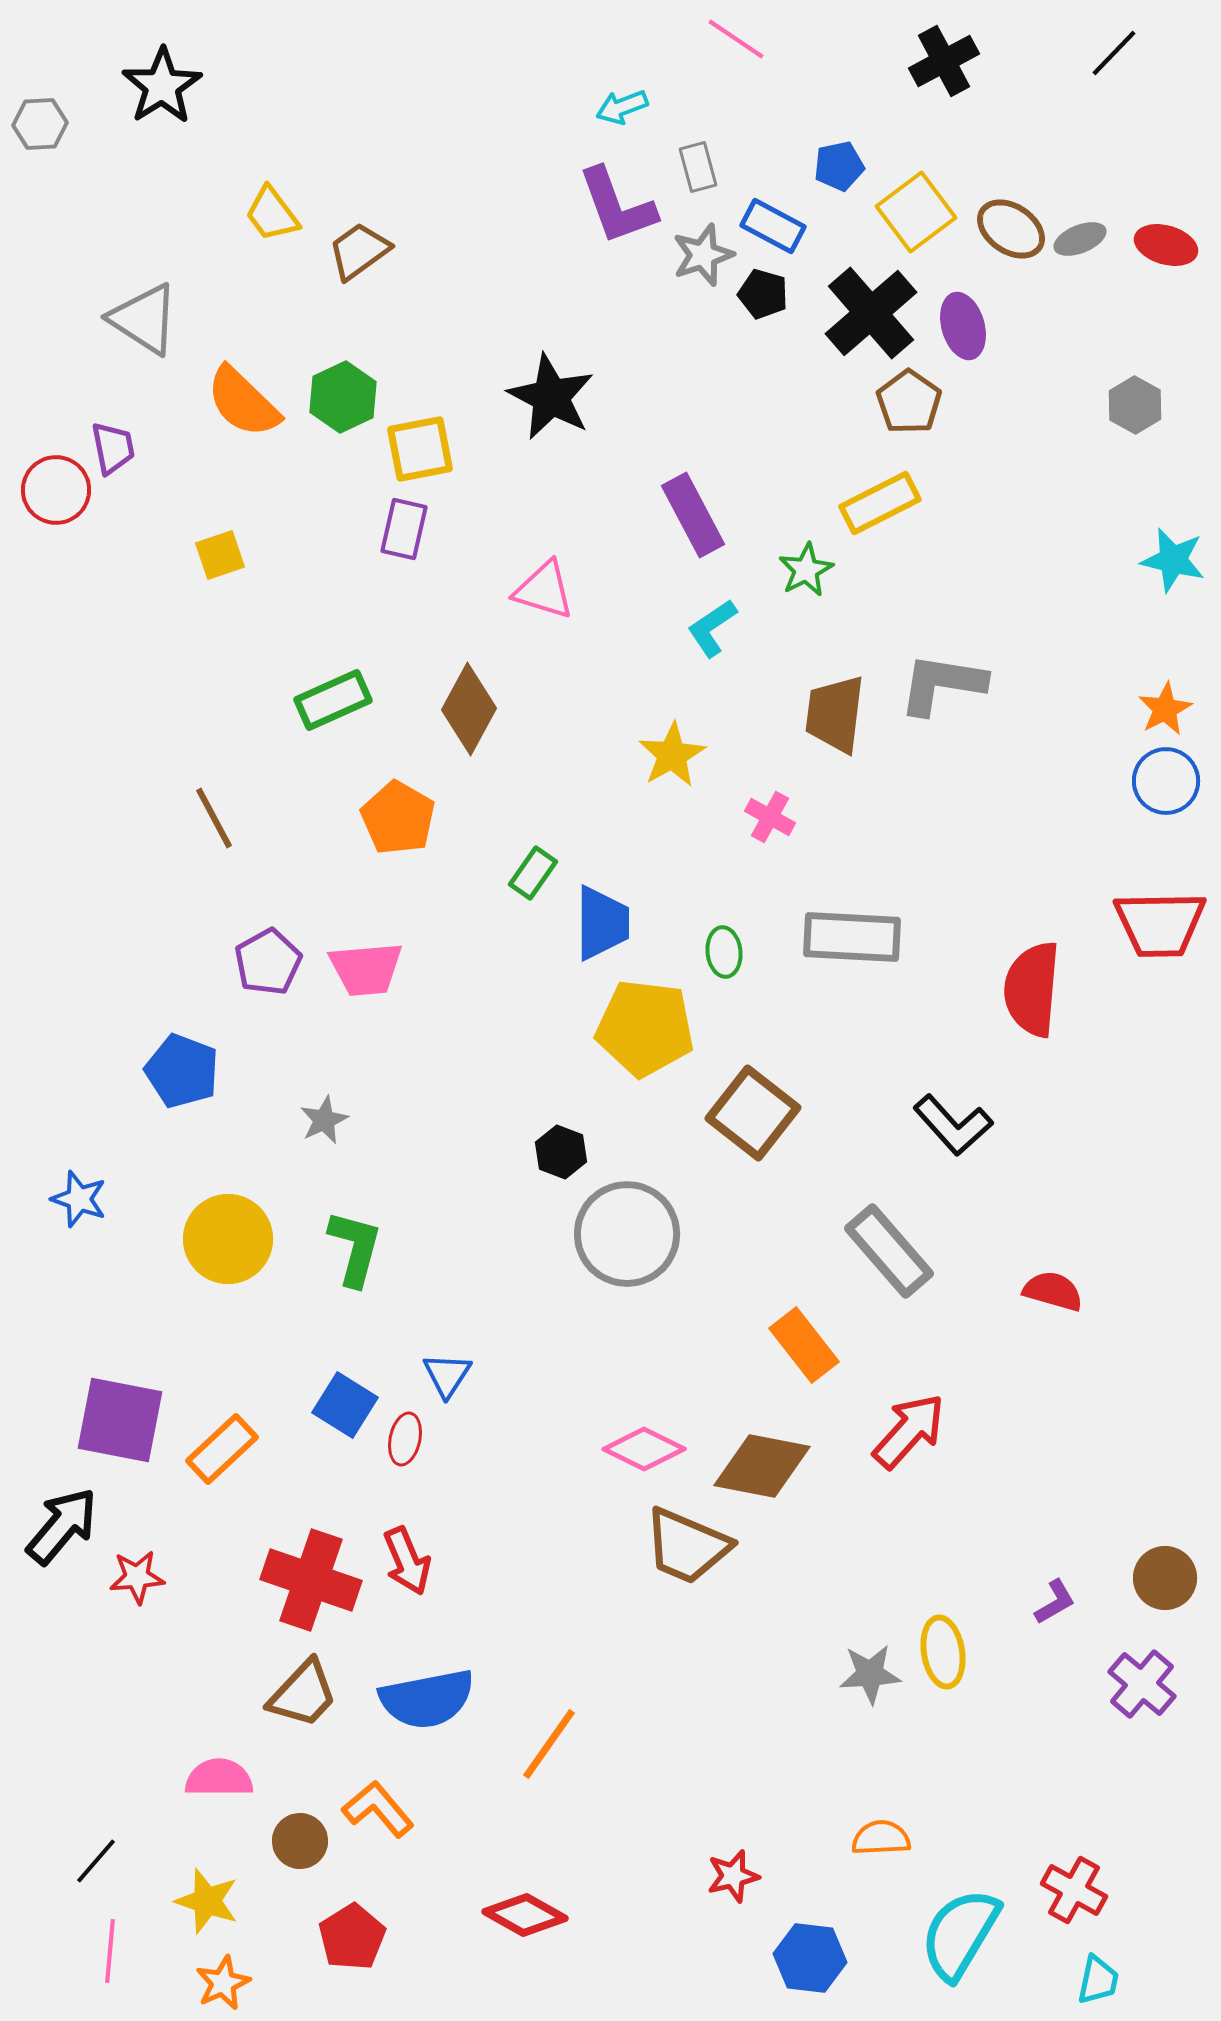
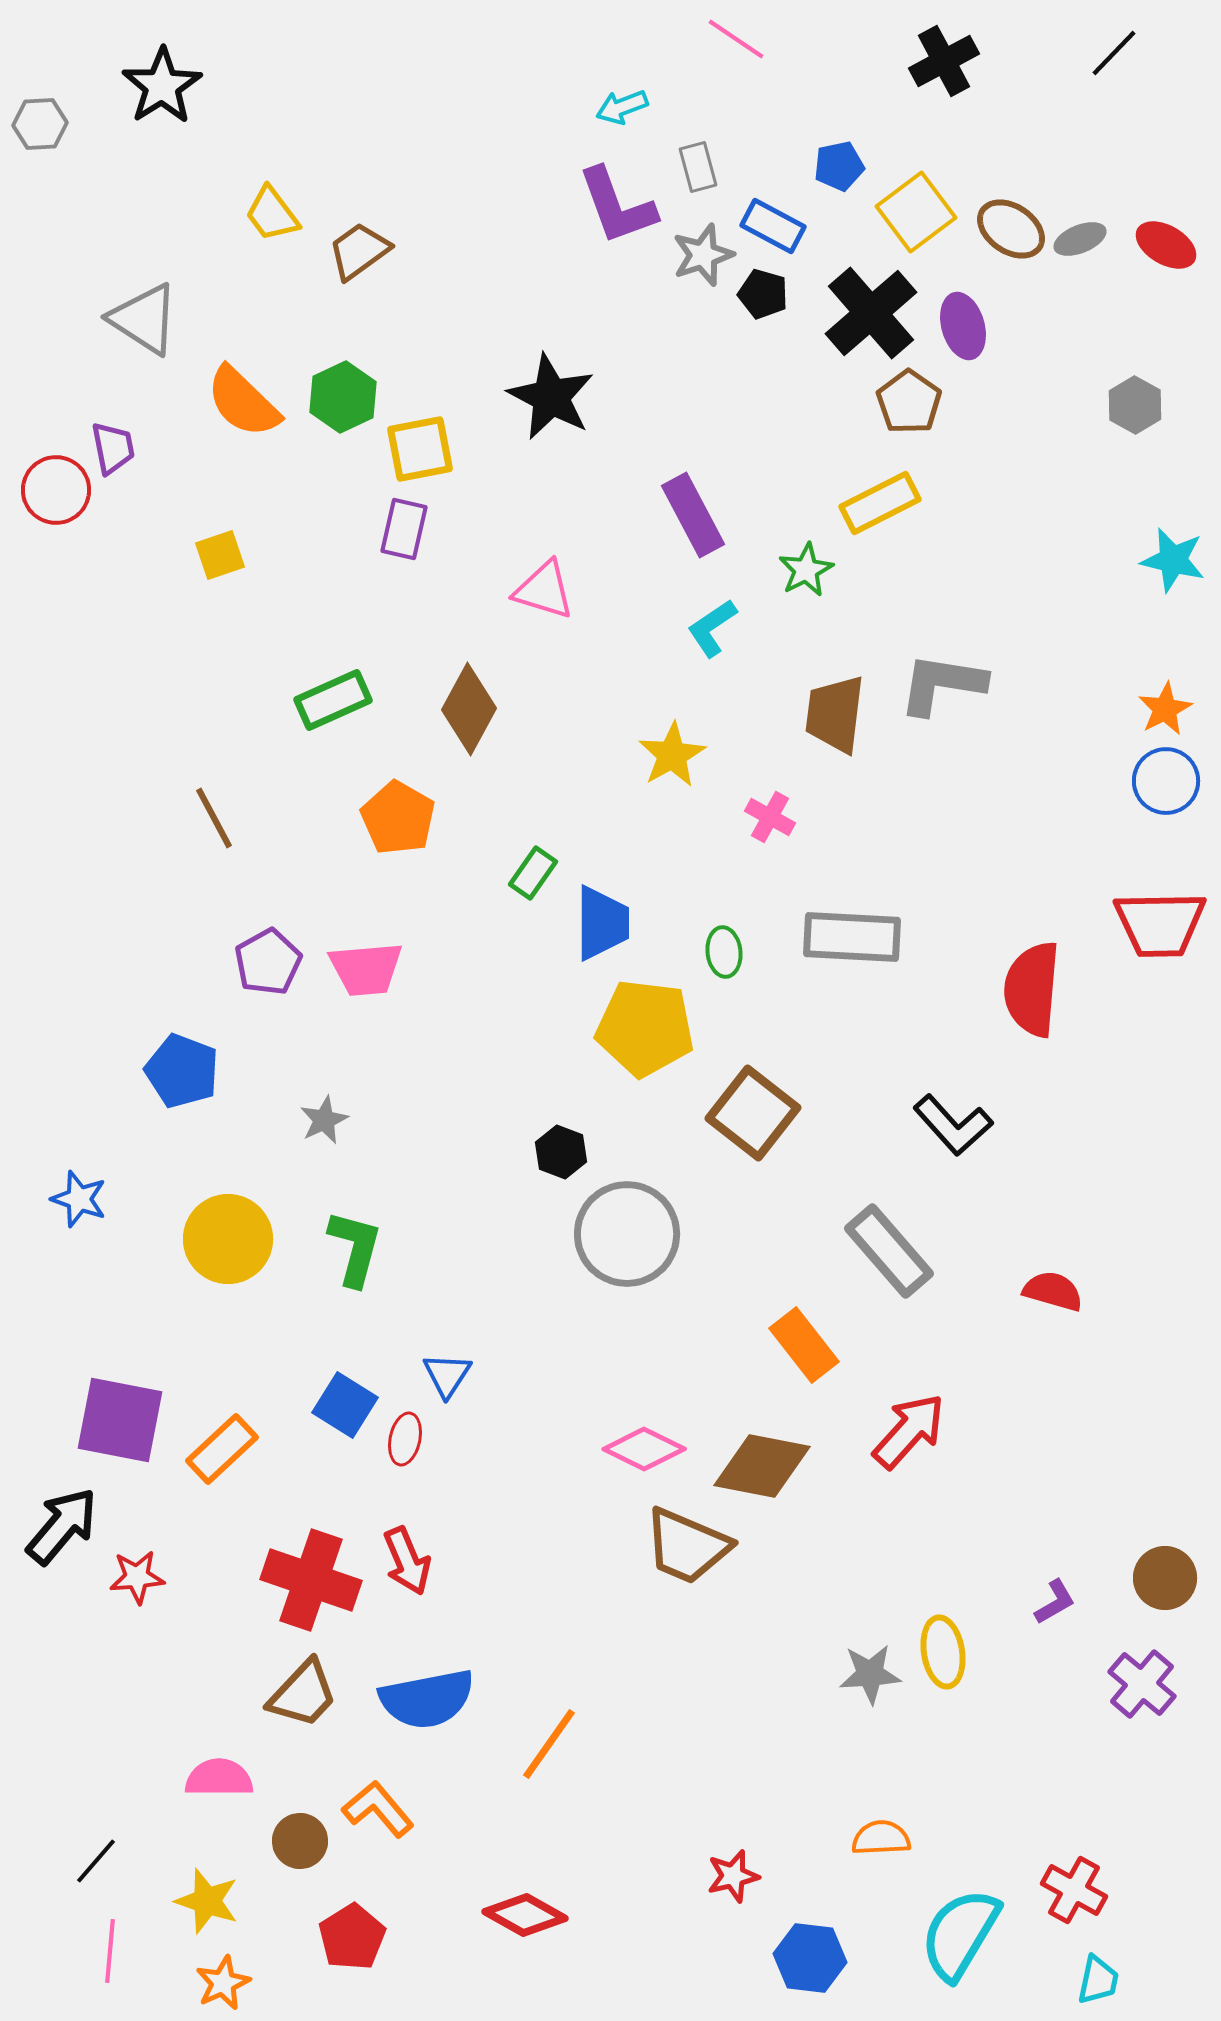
red ellipse at (1166, 245): rotated 14 degrees clockwise
